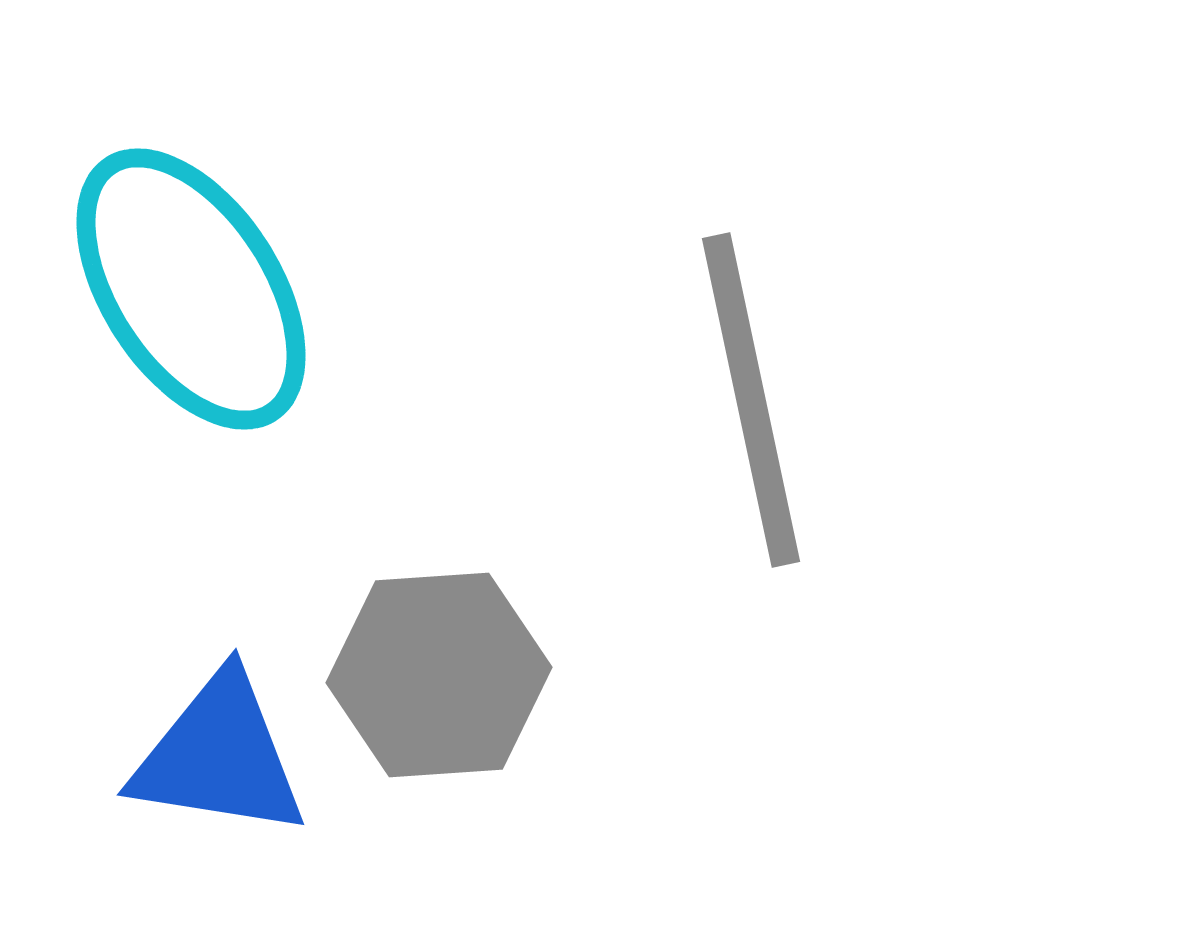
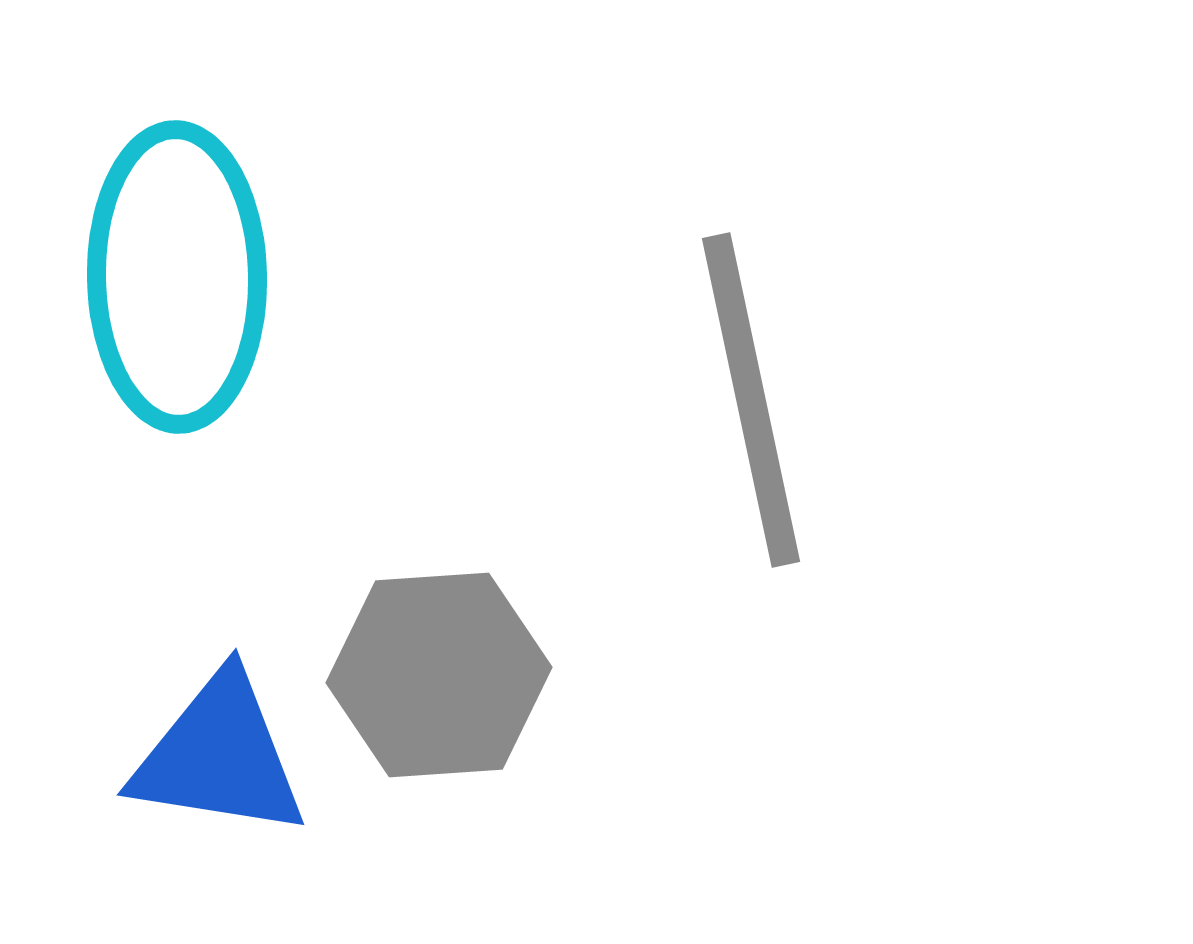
cyan ellipse: moved 14 px left, 12 px up; rotated 32 degrees clockwise
